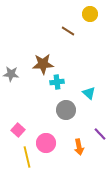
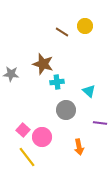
yellow circle: moved 5 px left, 12 px down
brown line: moved 6 px left, 1 px down
brown star: rotated 20 degrees clockwise
cyan triangle: moved 2 px up
pink square: moved 5 px right
purple line: moved 11 px up; rotated 40 degrees counterclockwise
pink circle: moved 4 px left, 6 px up
yellow line: rotated 25 degrees counterclockwise
